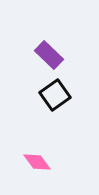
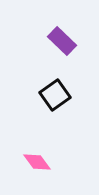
purple rectangle: moved 13 px right, 14 px up
